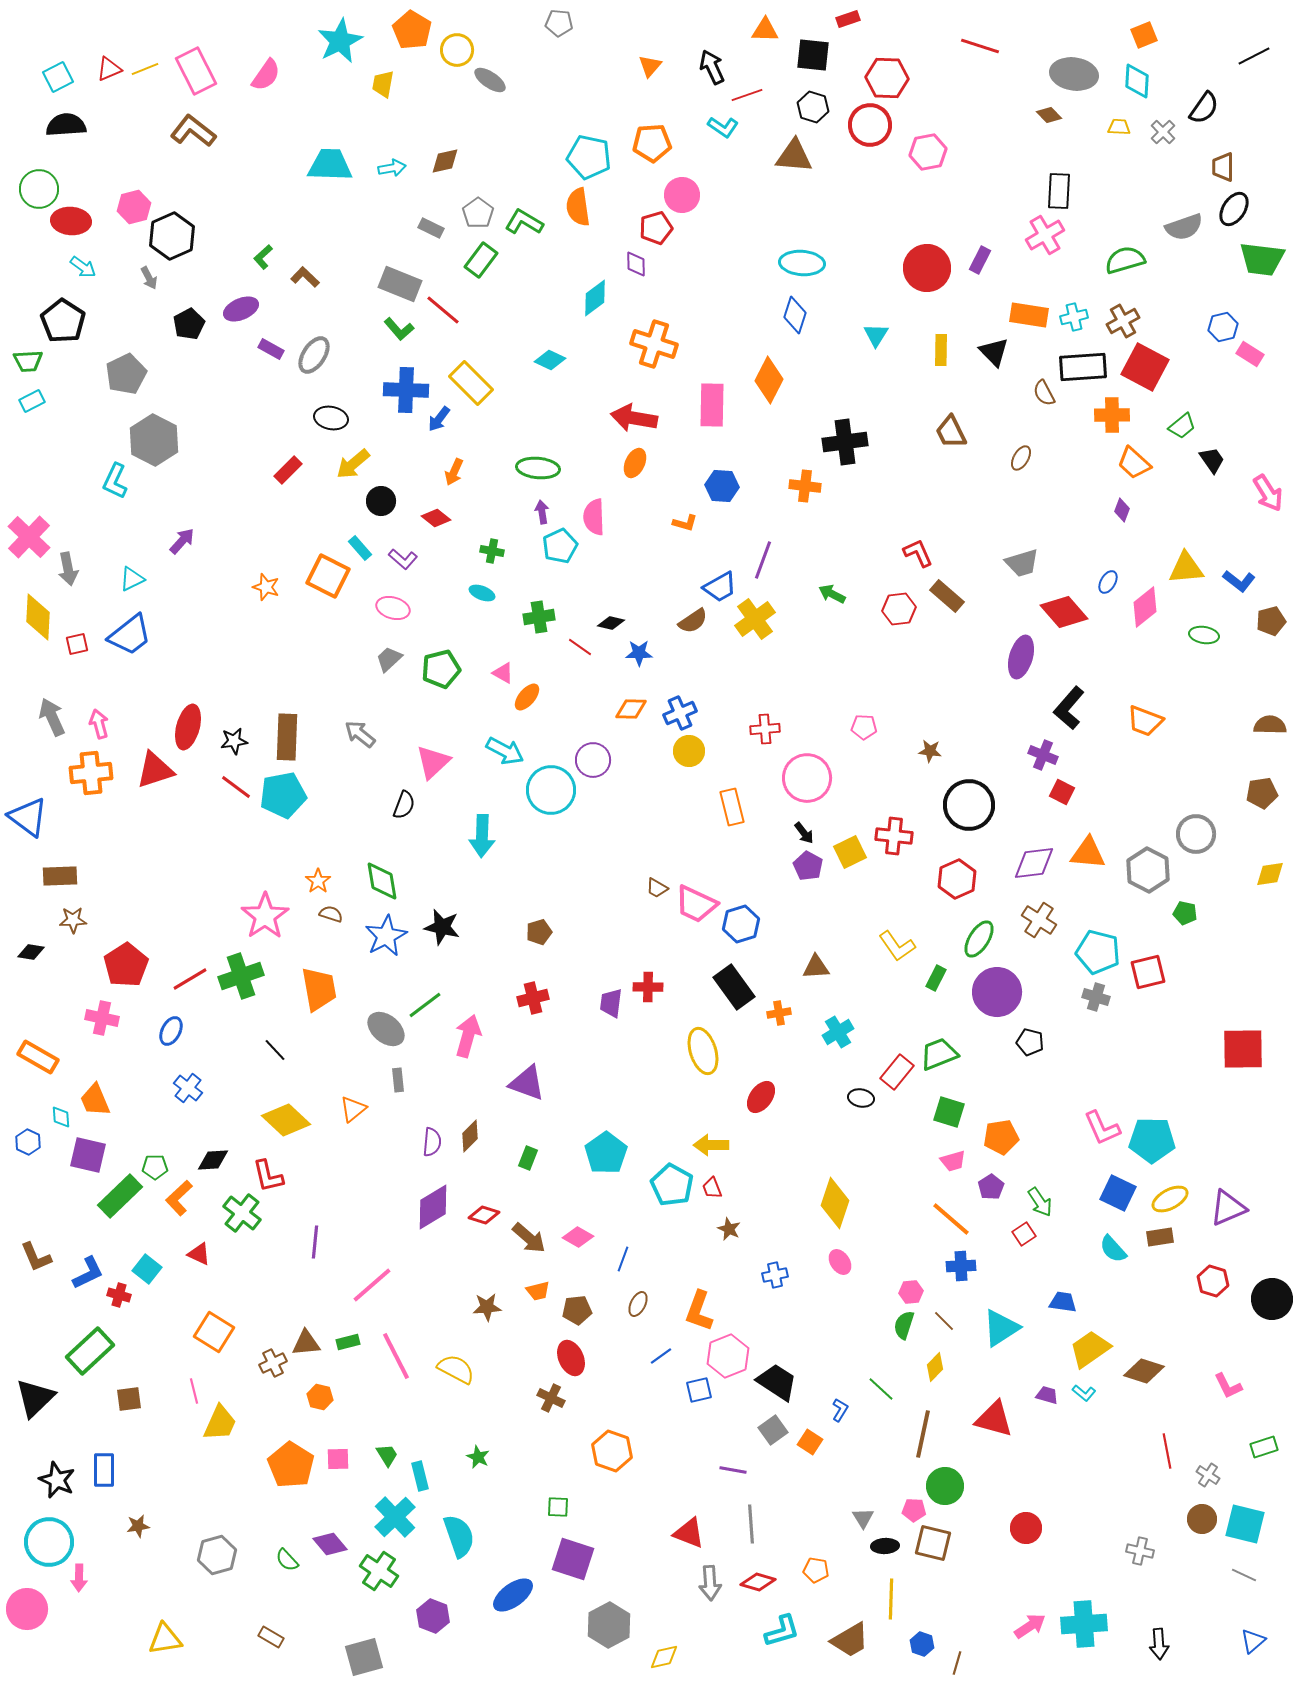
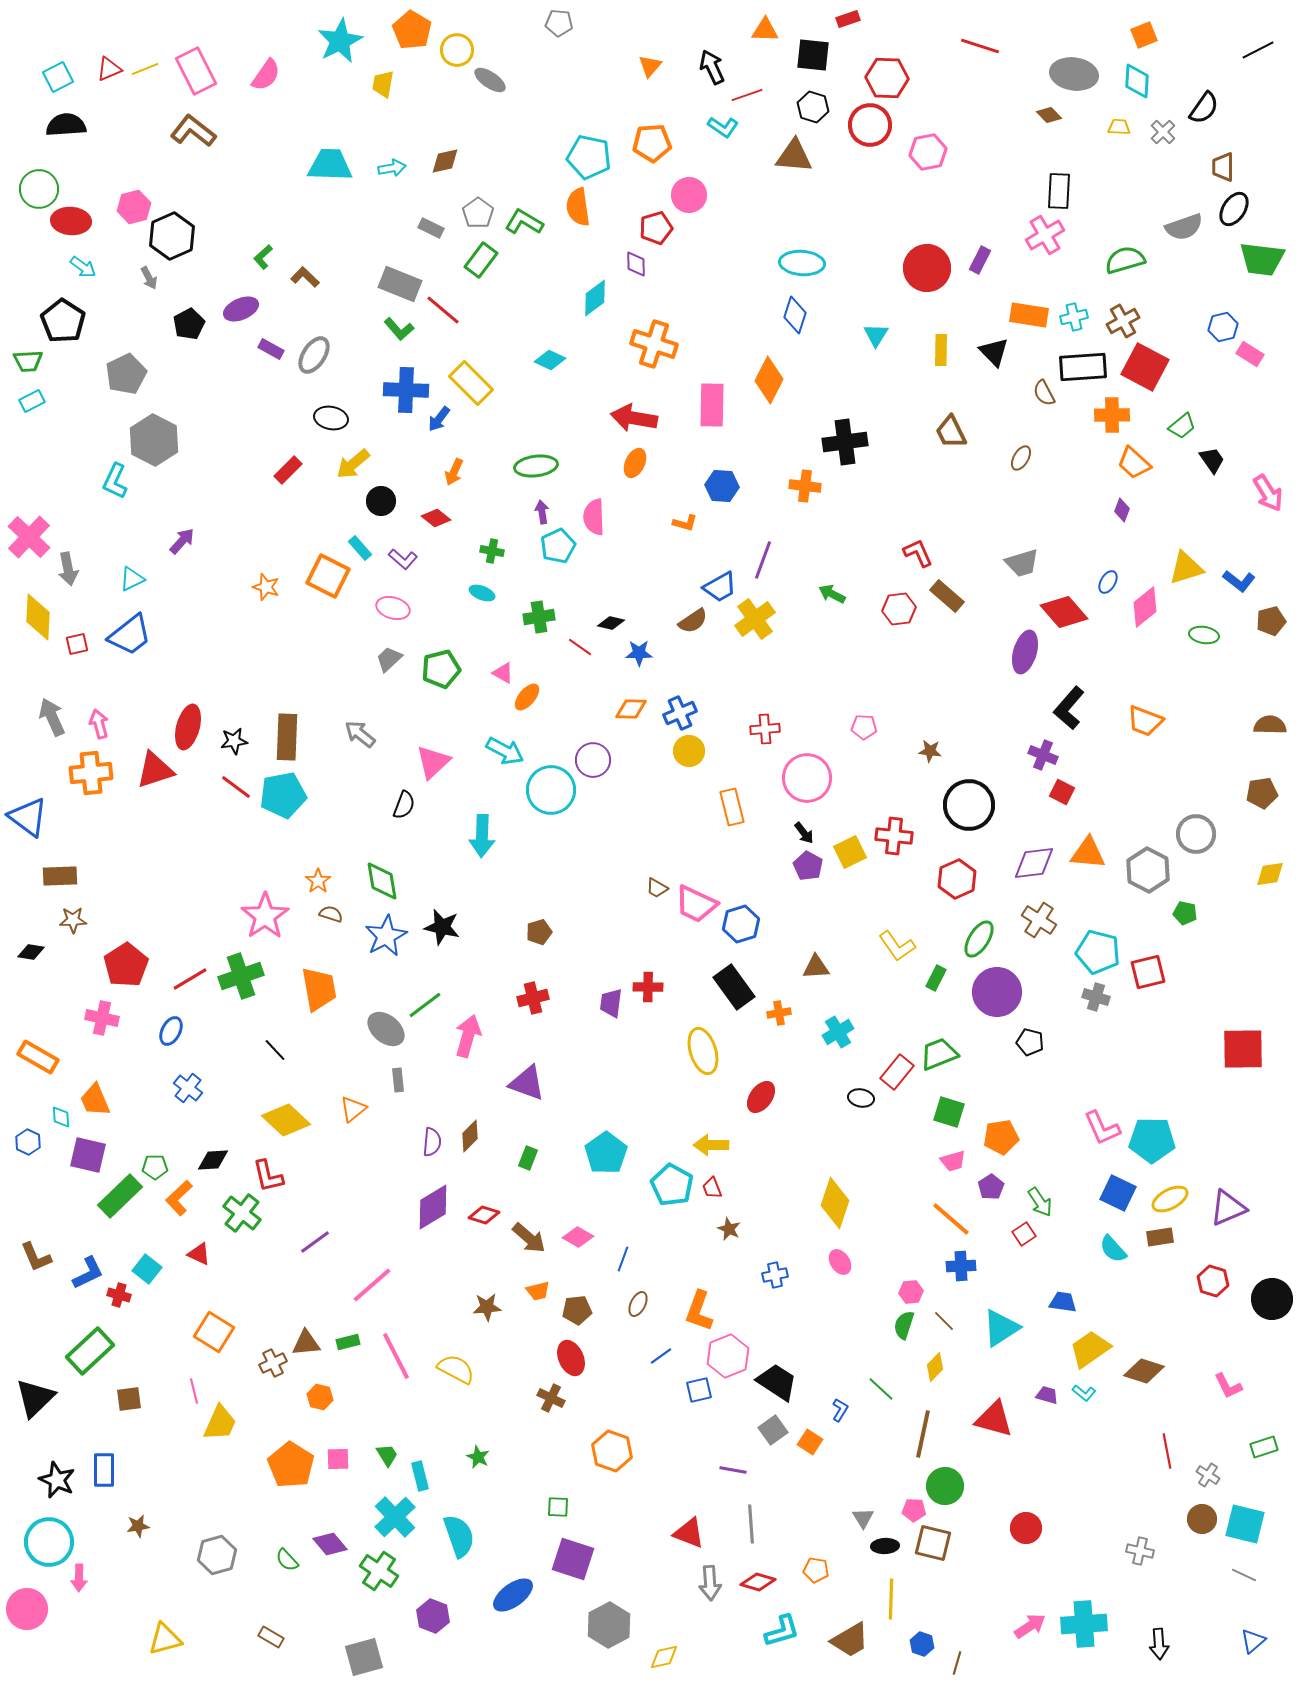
black line at (1254, 56): moved 4 px right, 6 px up
pink circle at (682, 195): moved 7 px right
green ellipse at (538, 468): moved 2 px left, 2 px up; rotated 12 degrees counterclockwise
cyan pentagon at (560, 546): moved 2 px left
yellow triangle at (1186, 568): rotated 12 degrees counterclockwise
purple ellipse at (1021, 657): moved 4 px right, 5 px up
purple line at (315, 1242): rotated 48 degrees clockwise
yellow triangle at (165, 1639): rotated 6 degrees counterclockwise
